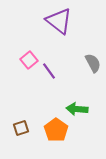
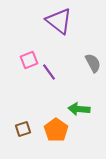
pink square: rotated 18 degrees clockwise
purple line: moved 1 px down
green arrow: moved 2 px right
brown square: moved 2 px right, 1 px down
